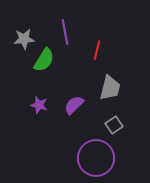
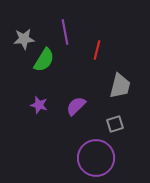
gray trapezoid: moved 10 px right, 2 px up
purple semicircle: moved 2 px right, 1 px down
gray square: moved 1 px right, 1 px up; rotated 18 degrees clockwise
